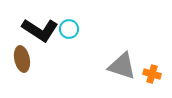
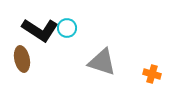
cyan circle: moved 2 px left, 1 px up
gray triangle: moved 20 px left, 4 px up
